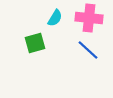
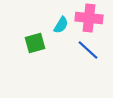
cyan semicircle: moved 6 px right, 7 px down
